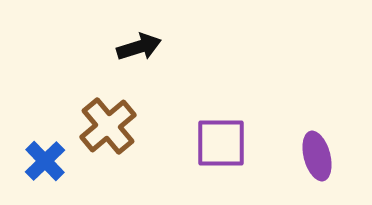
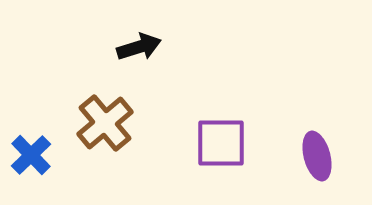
brown cross: moved 3 px left, 3 px up
blue cross: moved 14 px left, 6 px up
